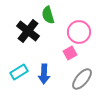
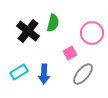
green semicircle: moved 5 px right, 8 px down; rotated 150 degrees counterclockwise
pink circle: moved 13 px right, 1 px down
gray ellipse: moved 1 px right, 5 px up
